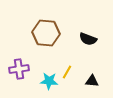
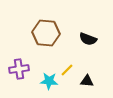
yellow line: moved 2 px up; rotated 16 degrees clockwise
black triangle: moved 5 px left
